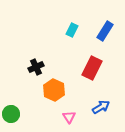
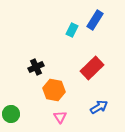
blue rectangle: moved 10 px left, 11 px up
red rectangle: rotated 20 degrees clockwise
orange hexagon: rotated 15 degrees counterclockwise
blue arrow: moved 2 px left
pink triangle: moved 9 px left
